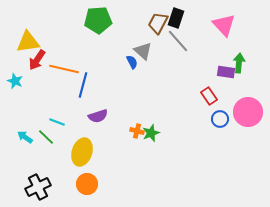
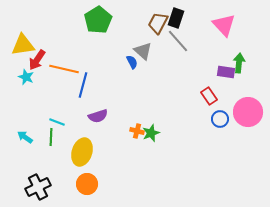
green pentagon: rotated 28 degrees counterclockwise
yellow triangle: moved 5 px left, 3 px down
cyan star: moved 11 px right, 4 px up
green line: moved 5 px right; rotated 48 degrees clockwise
